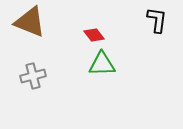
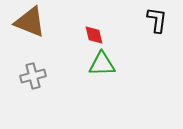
red diamond: rotated 25 degrees clockwise
